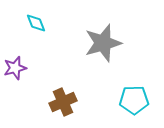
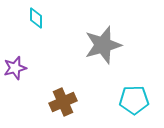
cyan diamond: moved 5 px up; rotated 20 degrees clockwise
gray star: moved 2 px down
